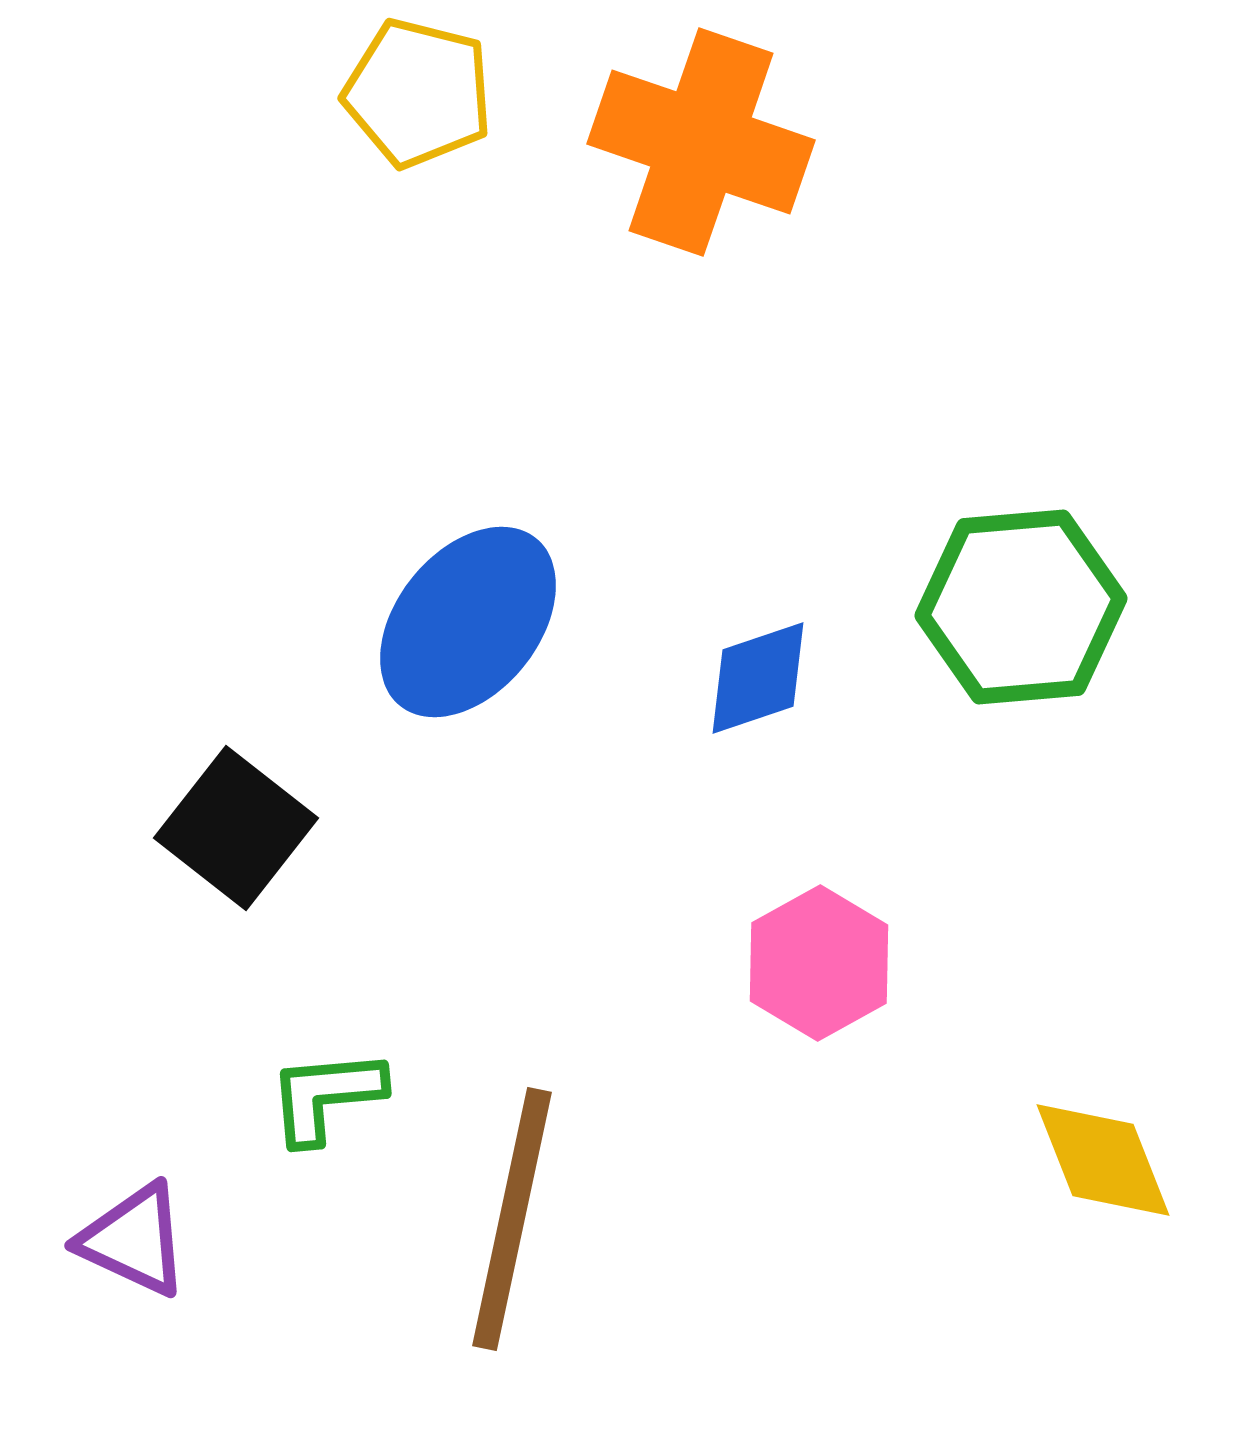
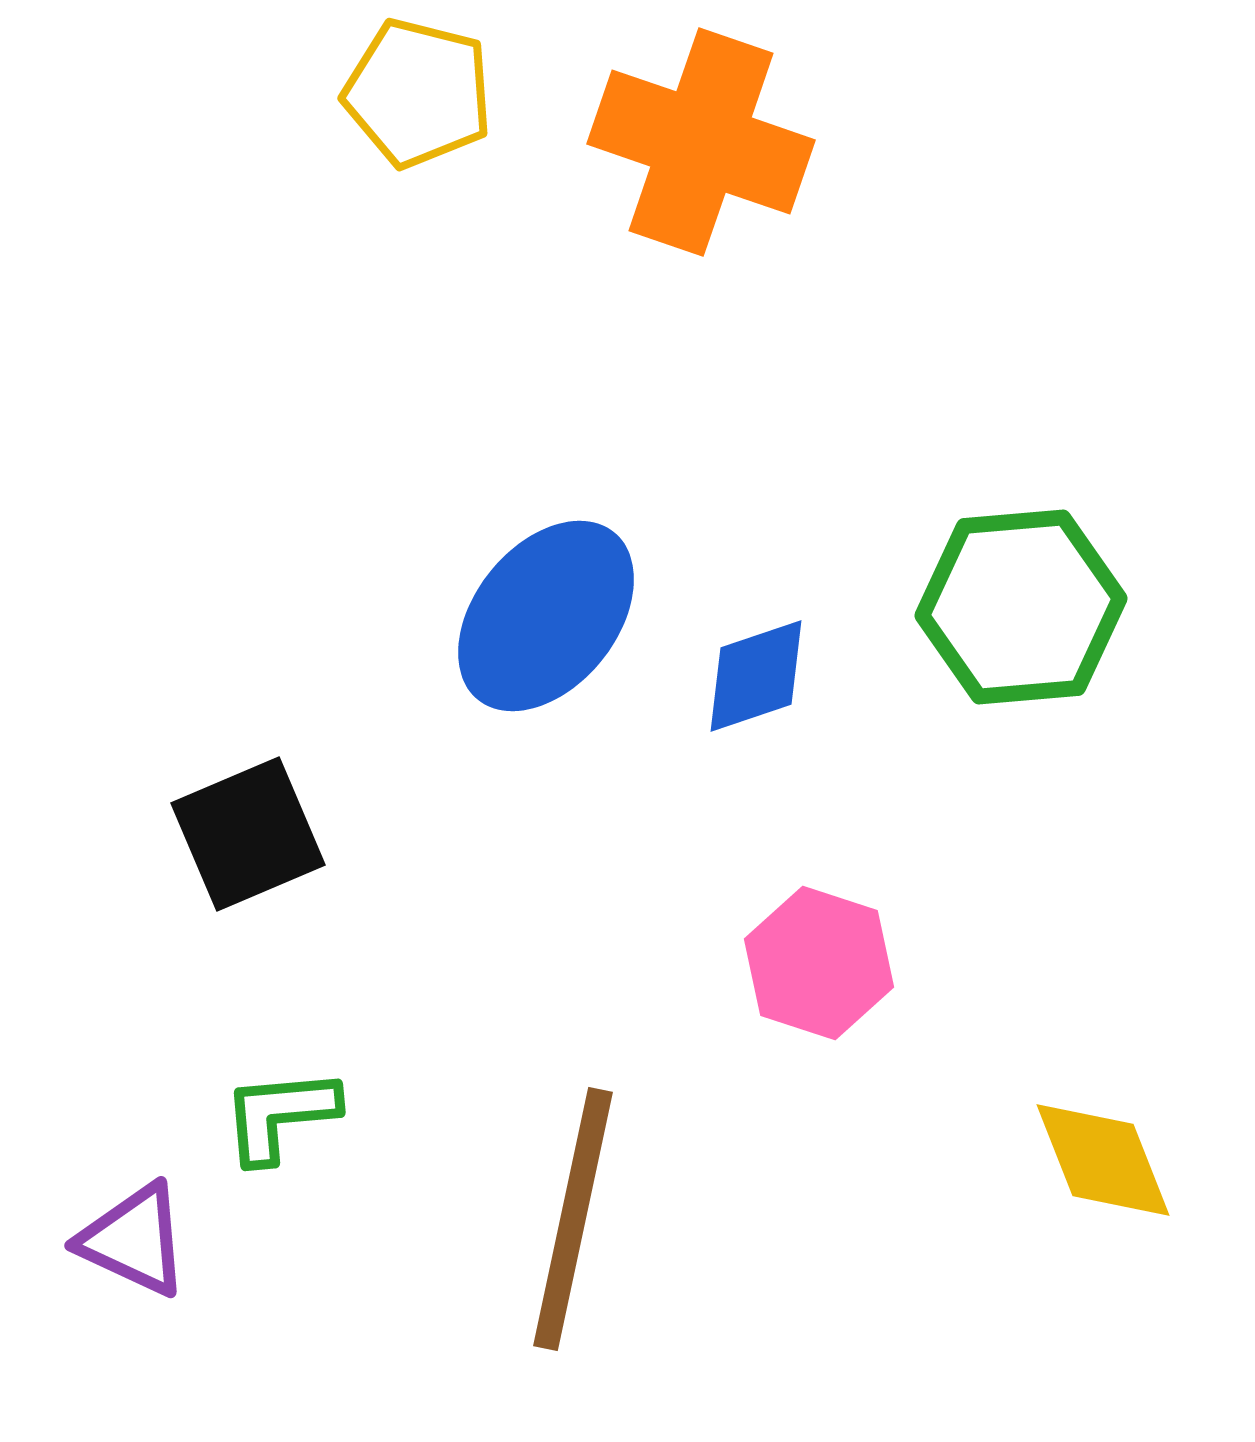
blue ellipse: moved 78 px right, 6 px up
blue diamond: moved 2 px left, 2 px up
black square: moved 12 px right, 6 px down; rotated 29 degrees clockwise
pink hexagon: rotated 13 degrees counterclockwise
green L-shape: moved 46 px left, 19 px down
brown line: moved 61 px right
